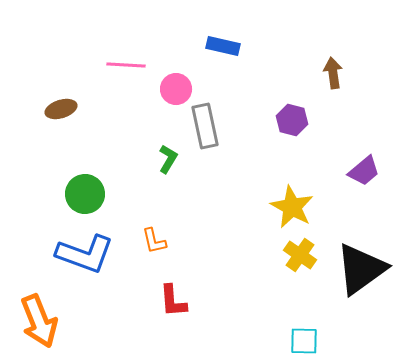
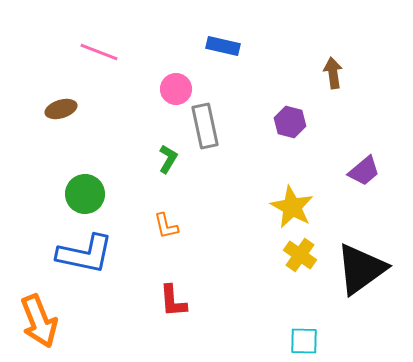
pink line: moved 27 px left, 13 px up; rotated 18 degrees clockwise
purple hexagon: moved 2 px left, 2 px down
orange L-shape: moved 12 px right, 15 px up
blue L-shape: rotated 8 degrees counterclockwise
